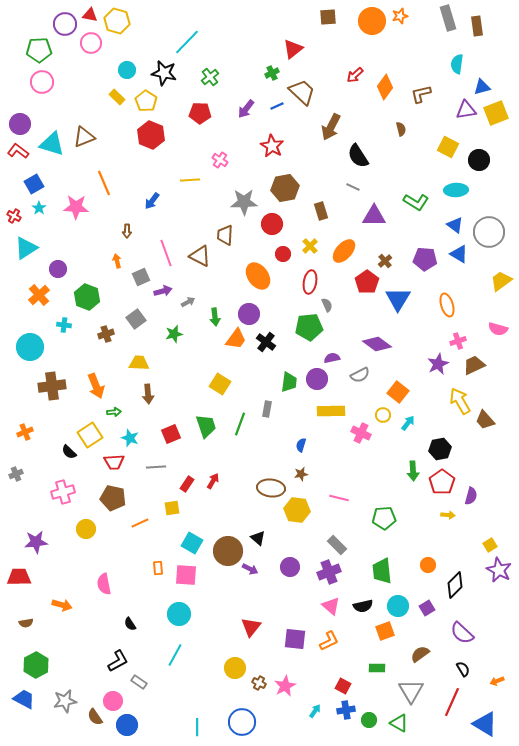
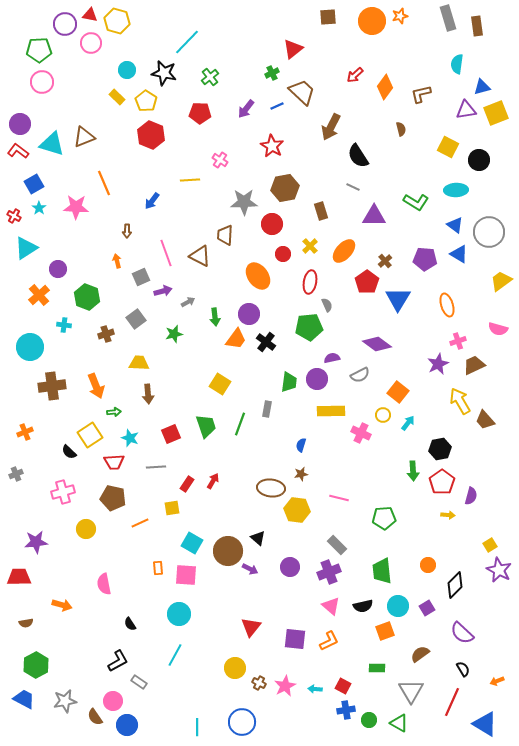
cyan arrow at (315, 711): moved 22 px up; rotated 120 degrees counterclockwise
